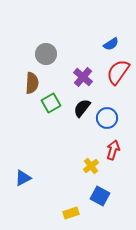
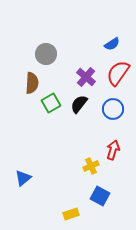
blue semicircle: moved 1 px right
red semicircle: moved 1 px down
purple cross: moved 3 px right
black semicircle: moved 3 px left, 4 px up
blue circle: moved 6 px right, 9 px up
yellow cross: rotated 14 degrees clockwise
blue triangle: rotated 12 degrees counterclockwise
yellow rectangle: moved 1 px down
